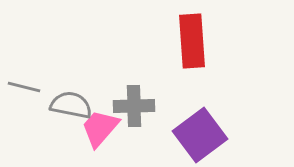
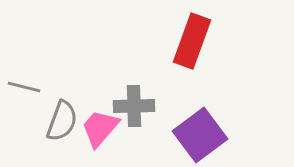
red rectangle: rotated 24 degrees clockwise
gray semicircle: moved 9 px left, 16 px down; rotated 99 degrees clockwise
